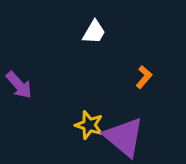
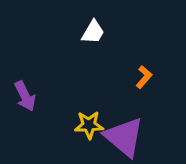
white trapezoid: moved 1 px left
purple arrow: moved 6 px right, 11 px down; rotated 16 degrees clockwise
yellow star: rotated 20 degrees counterclockwise
